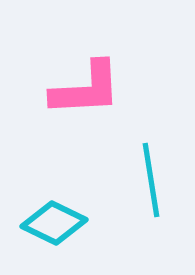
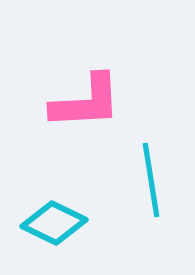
pink L-shape: moved 13 px down
